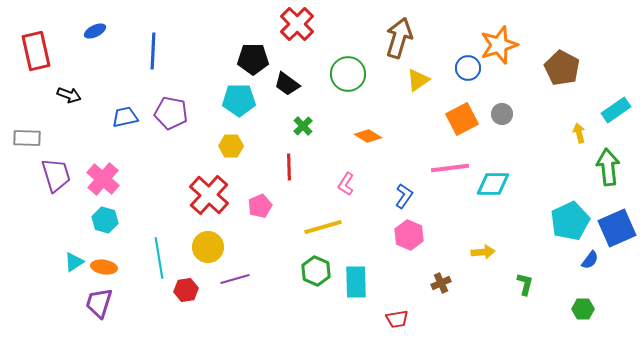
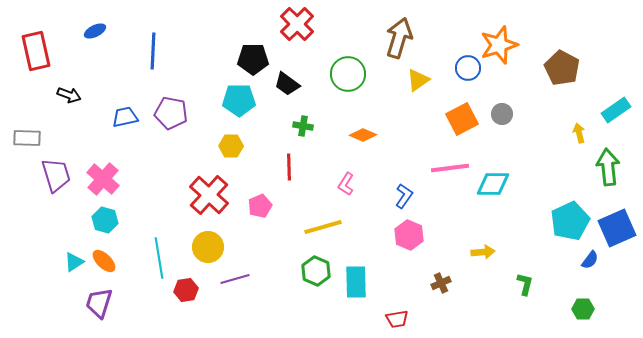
green cross at (303, 126): rotated 36 degrees counterclockwise
orange diamond at (368, 136): moved 5 px left, 1 px up; rotated 8 degrees counterclockwise
orange ellipse at (104, 267): moved 6 px up; rotated 35 degrees clockwise
